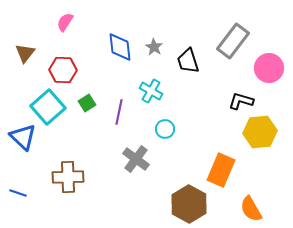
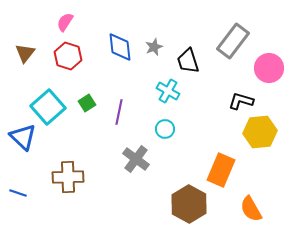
gray star: rotated 18 degrees clockwise
red hexagon: moved 5 px right, 14 px up; rotated 16 degrees clockwise
cyan cross: moved 17 px right
